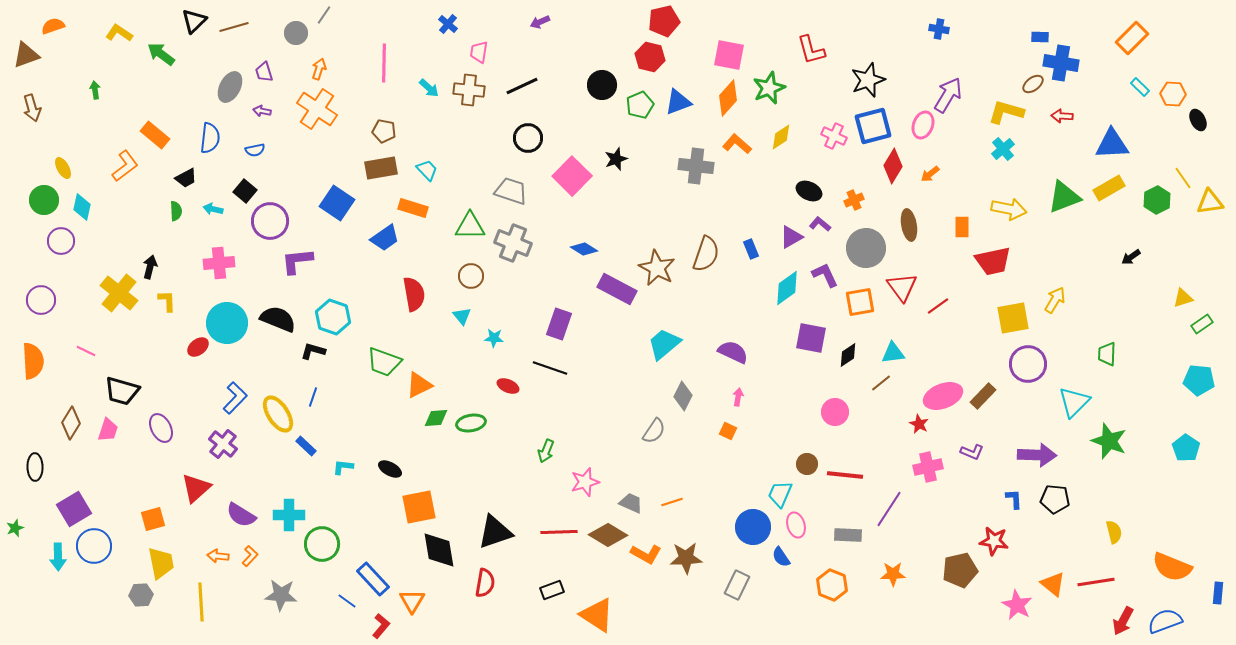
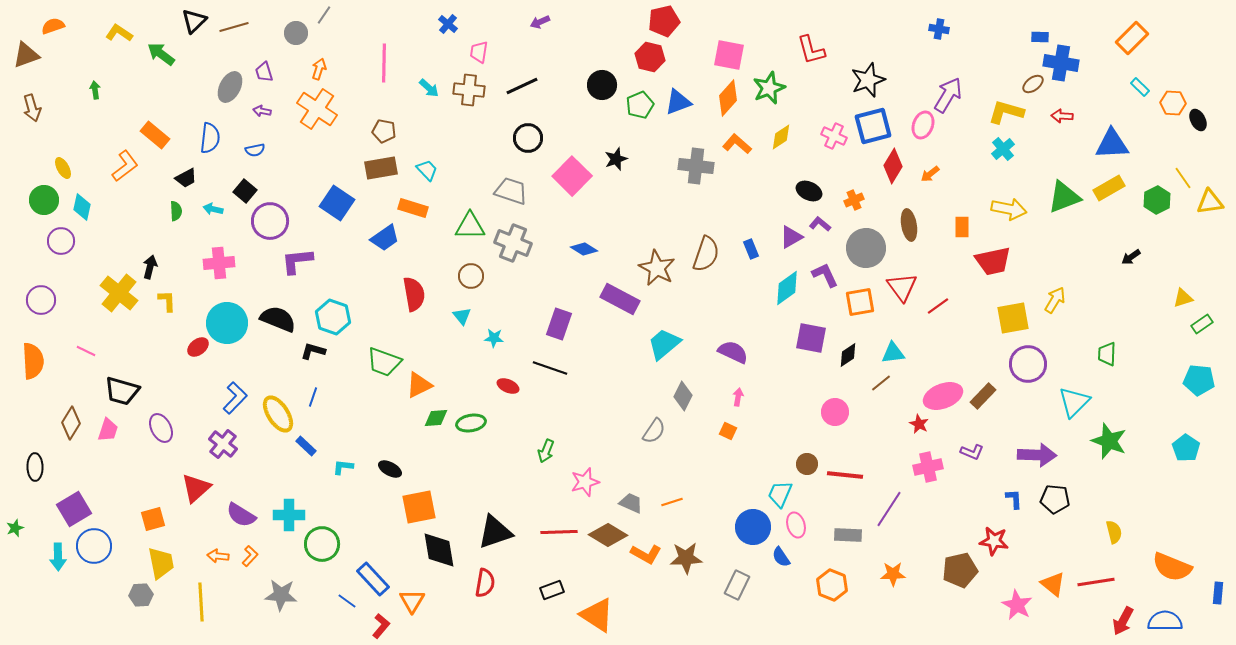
orange hexagon at (1173, 94): moved 9 px down
purple rectangle at (617, 289): moved 3 px right, 10 px down
blue semicircle at (1165, 621): rotated 20 degrees clockwise
